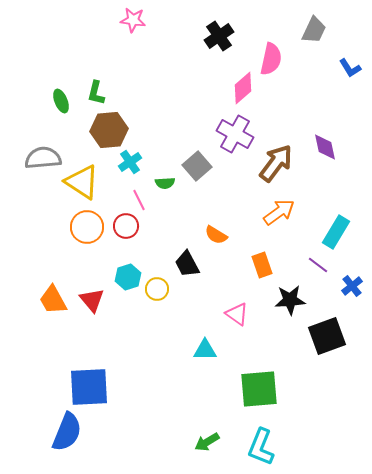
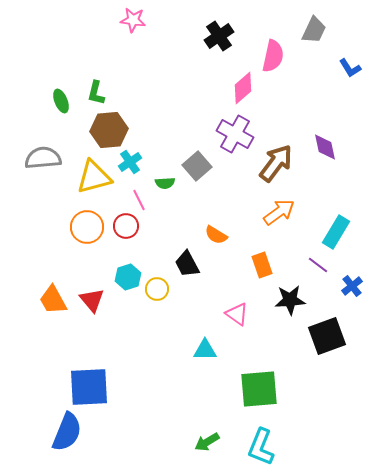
pink semicircle: moved 2 px right, 3 px up
yellow triangle: moved 12 px right, 5 px up; rotated 48 degrees counterclockwise
